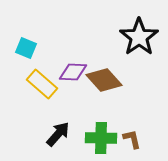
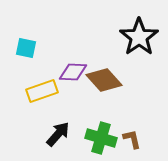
cyan square: rotated 10 degrees counterclockwise
yellow rectangle: moved 7 px down; rotated 60 degrees counterclockwise
green cross: rotated 16 degrees clockwise
